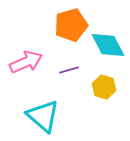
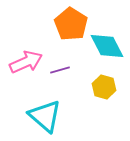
orange pentagon: moved 1 px up; rotated 24 degrees counterclockwise
cyan diamond: moved 1 px left, 1 px down
purple line: moved 9 px left
cyan triangle: moved 2 px right
